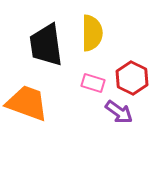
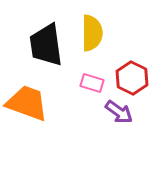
pink rectangle: moved 1 px left
